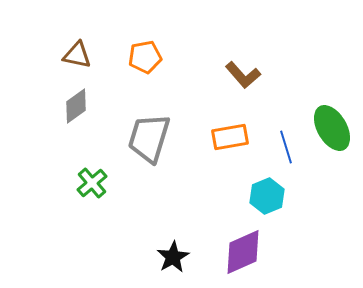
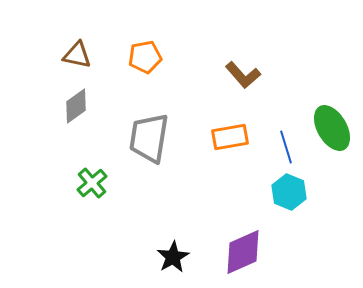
gray trapezoid: rotated 8 degrees counterclockwise
cyan hexagon: moved 22 px right, 4 px up; rotated 16 degrees counterclockwise
